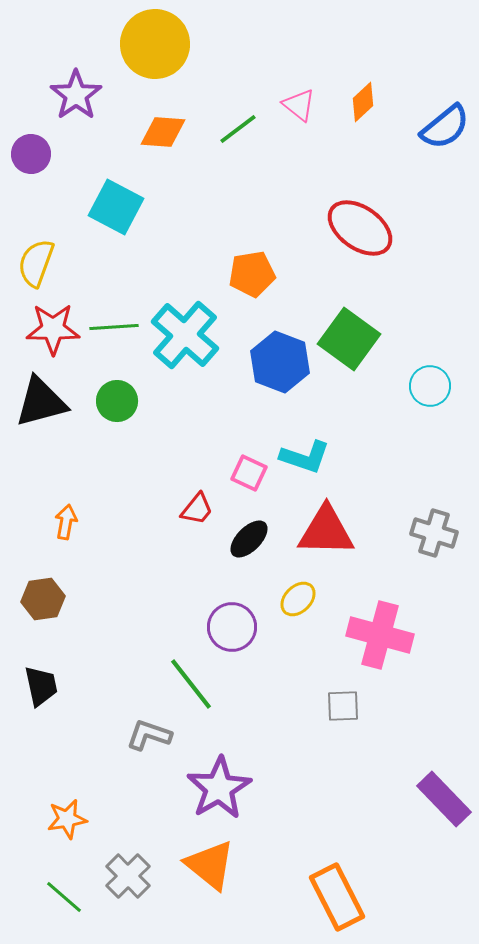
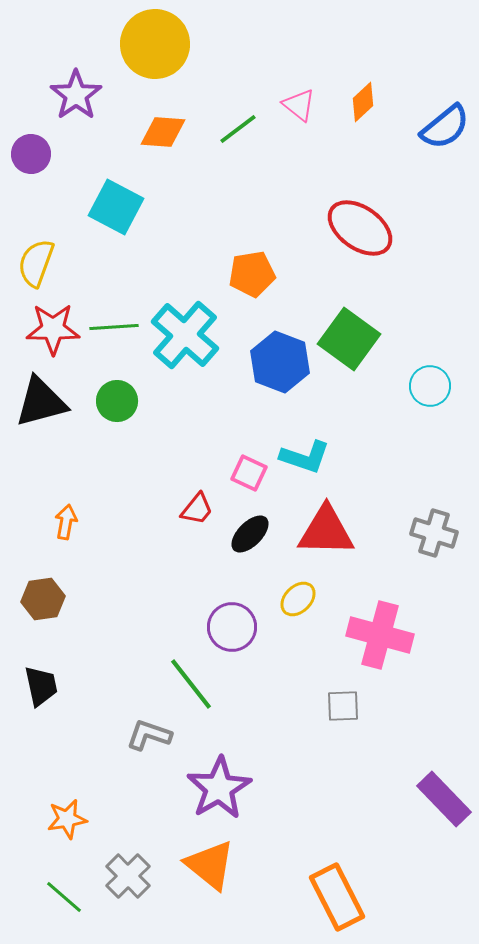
black ellipse at (249, 539): moved 1 px right, 5 px up
